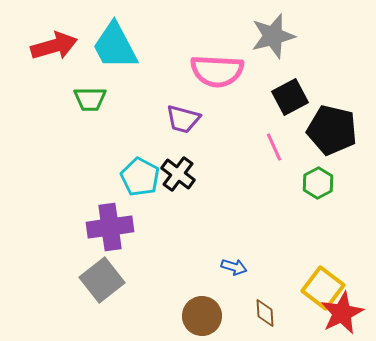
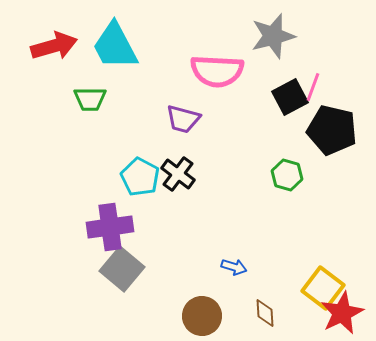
pink line: moved 39 px right, 60 px up; rotated 44 degrees clockwise
green hexagon: moved 31 px left, 8 px up; rotated 16 degrees counterclockwise
gray square: moved 20 px right, 11 px up; rotated 12 degrees counterclockwise
